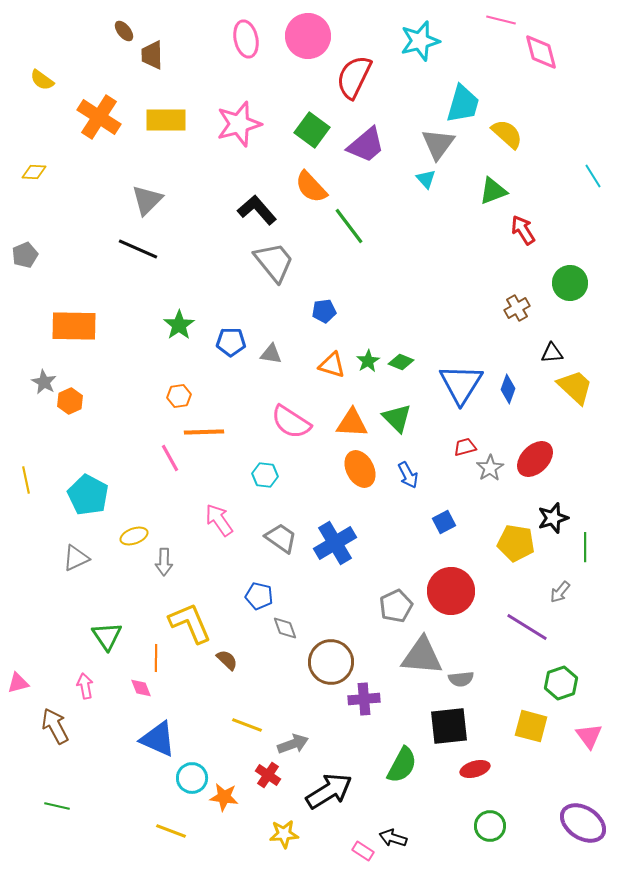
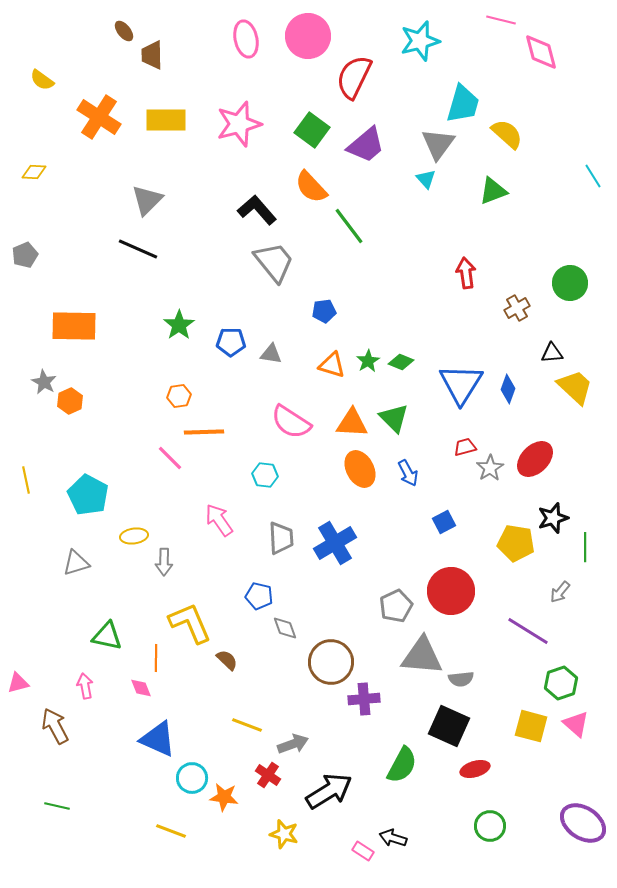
red arrow at (523, 230): moved 57 px left, 43 px down; rotated 24 degrees clockwise
green triangle at (397, 418): moved 3 px left
pink line at (170, 458): rotated 16 degrees counterclockwise
blue arrow at (408, 475): moved 2 px up
yellow ellipse at (134, 536): rotated 12 degrees clockwise
gray trapezoid at (281, 538): rotated 52 degrees clockwise
gray triangle at (76, 558): moved 5 px down; rotated 8 degrees clockwise
purple line at (527, 627): moved 1 px right, 4 px down
green triangle at (107, 636): rotated 44 degrees counterclockwise
black square at (449, 726): rotated 30 degrees clockwise
pink triangle at (589, 736): moved 13 px left, 12 px up; rotated 12 degrees counterclockwise
yellow star at (284, 834): rotated 20 degrees clockwise
